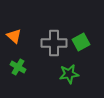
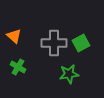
green square: moved 1 px down
